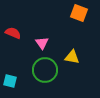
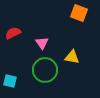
red semicircle: rotated 49 degrees counterclockwise
